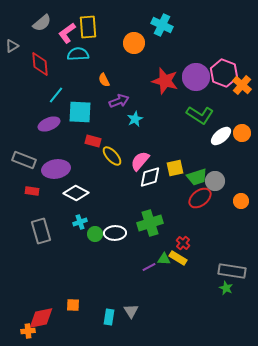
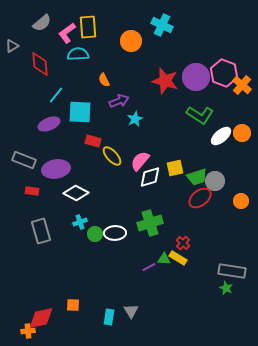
orange circle at (134, 43): moved 3 px left, 2 px up
